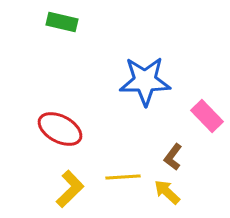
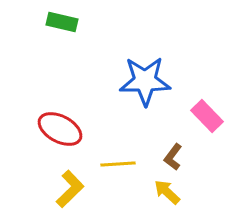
yellow line: moved 5 px left, 13 px up
